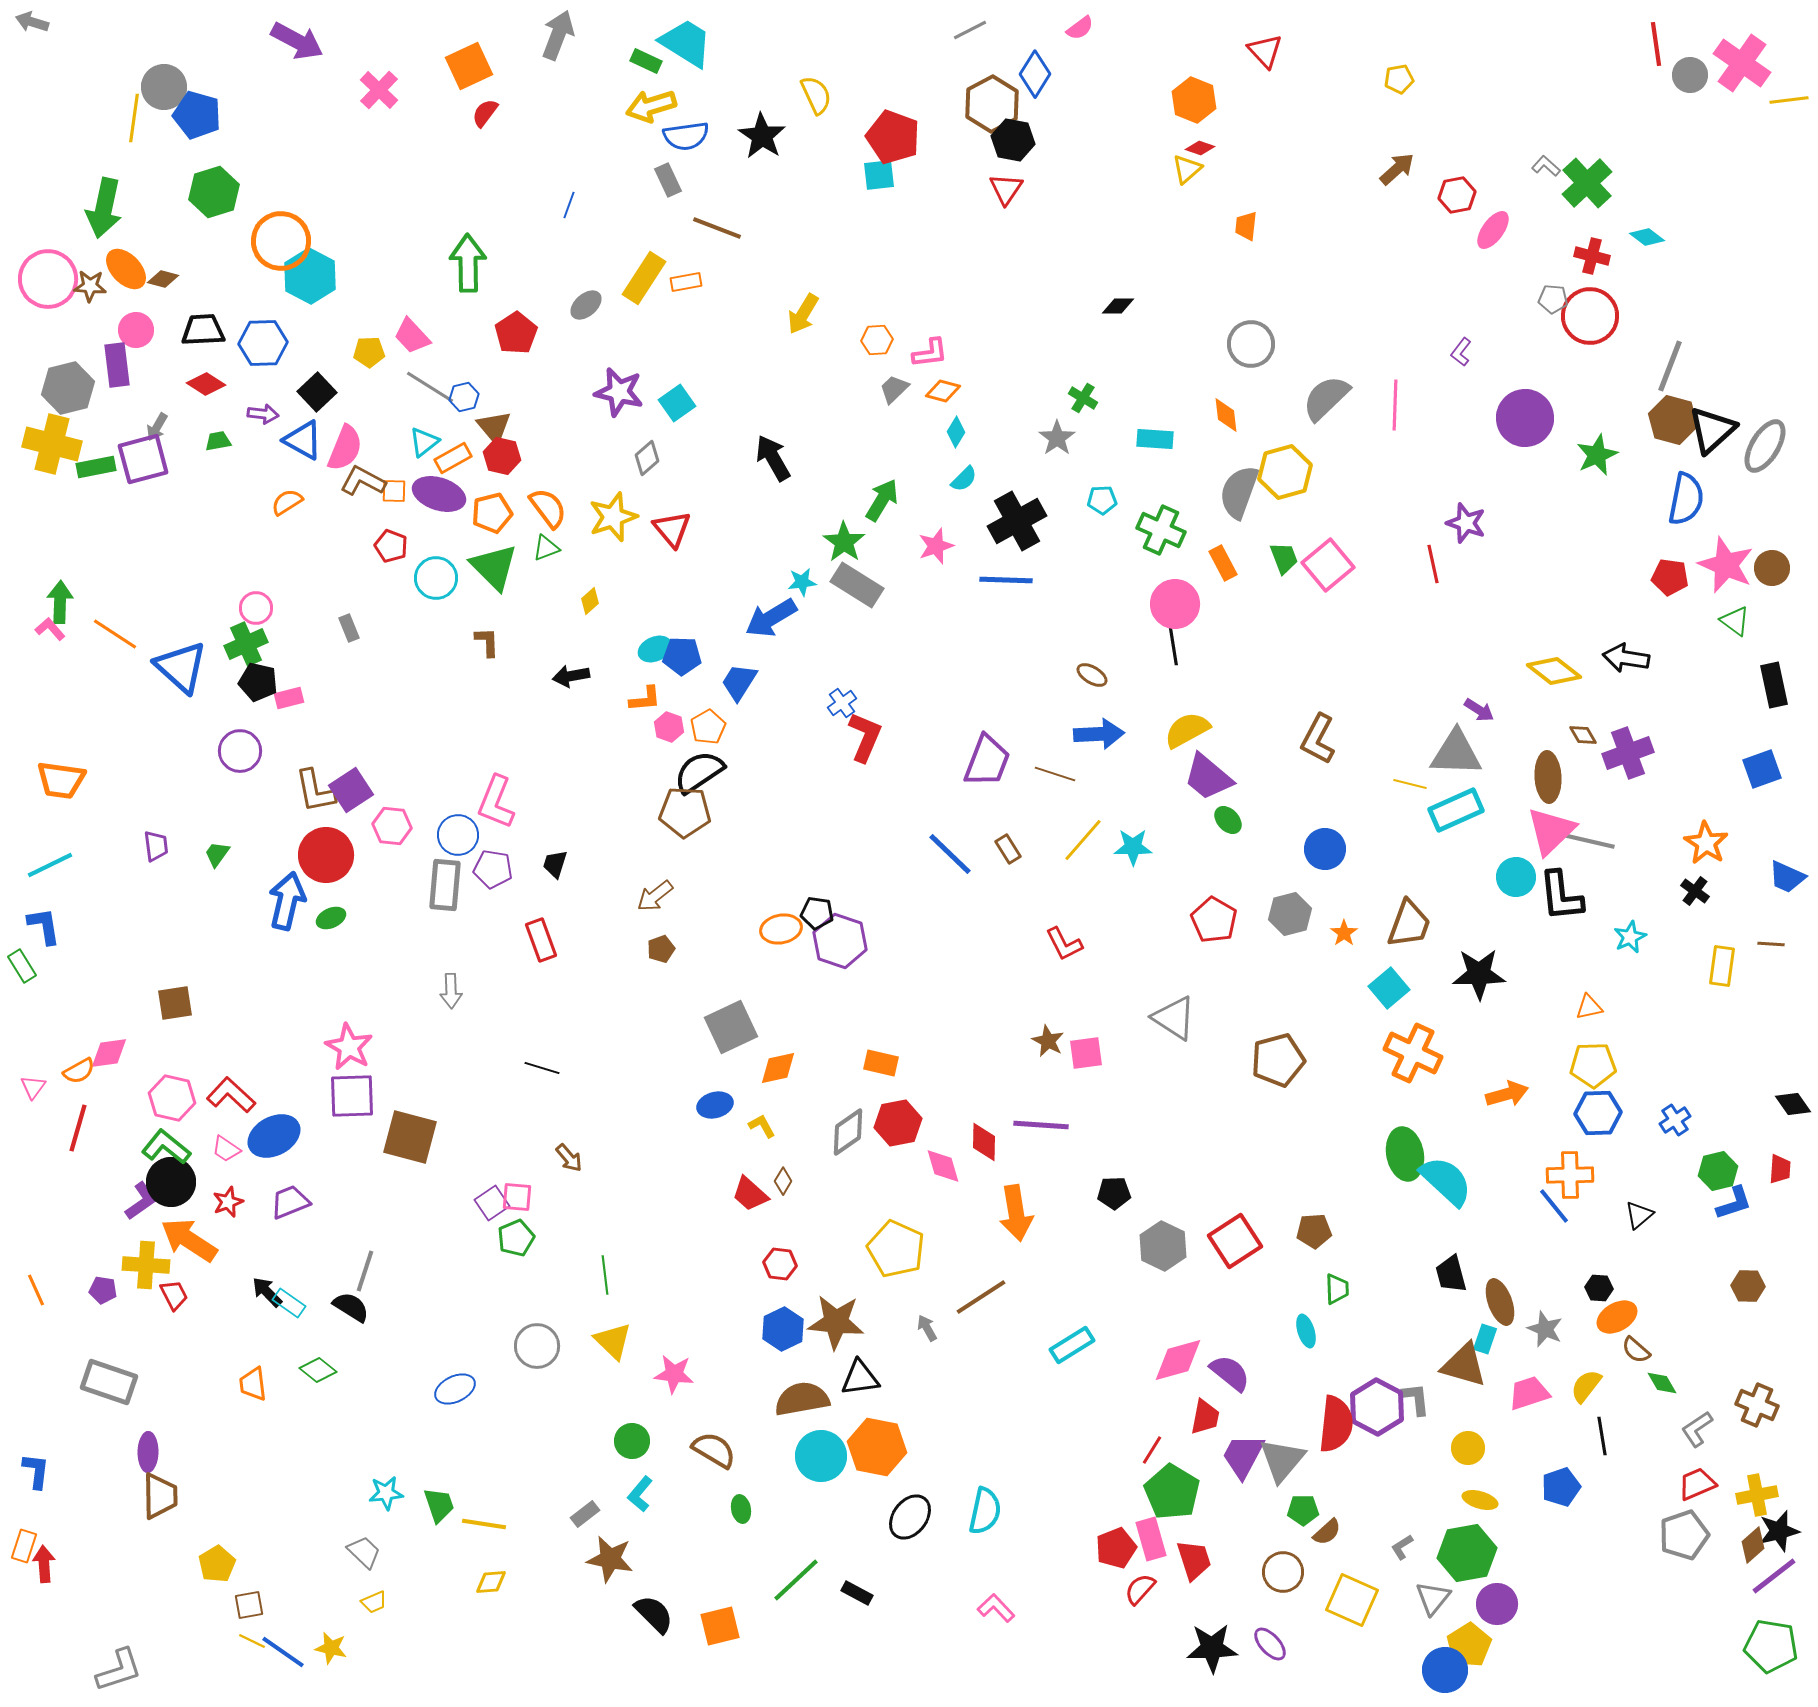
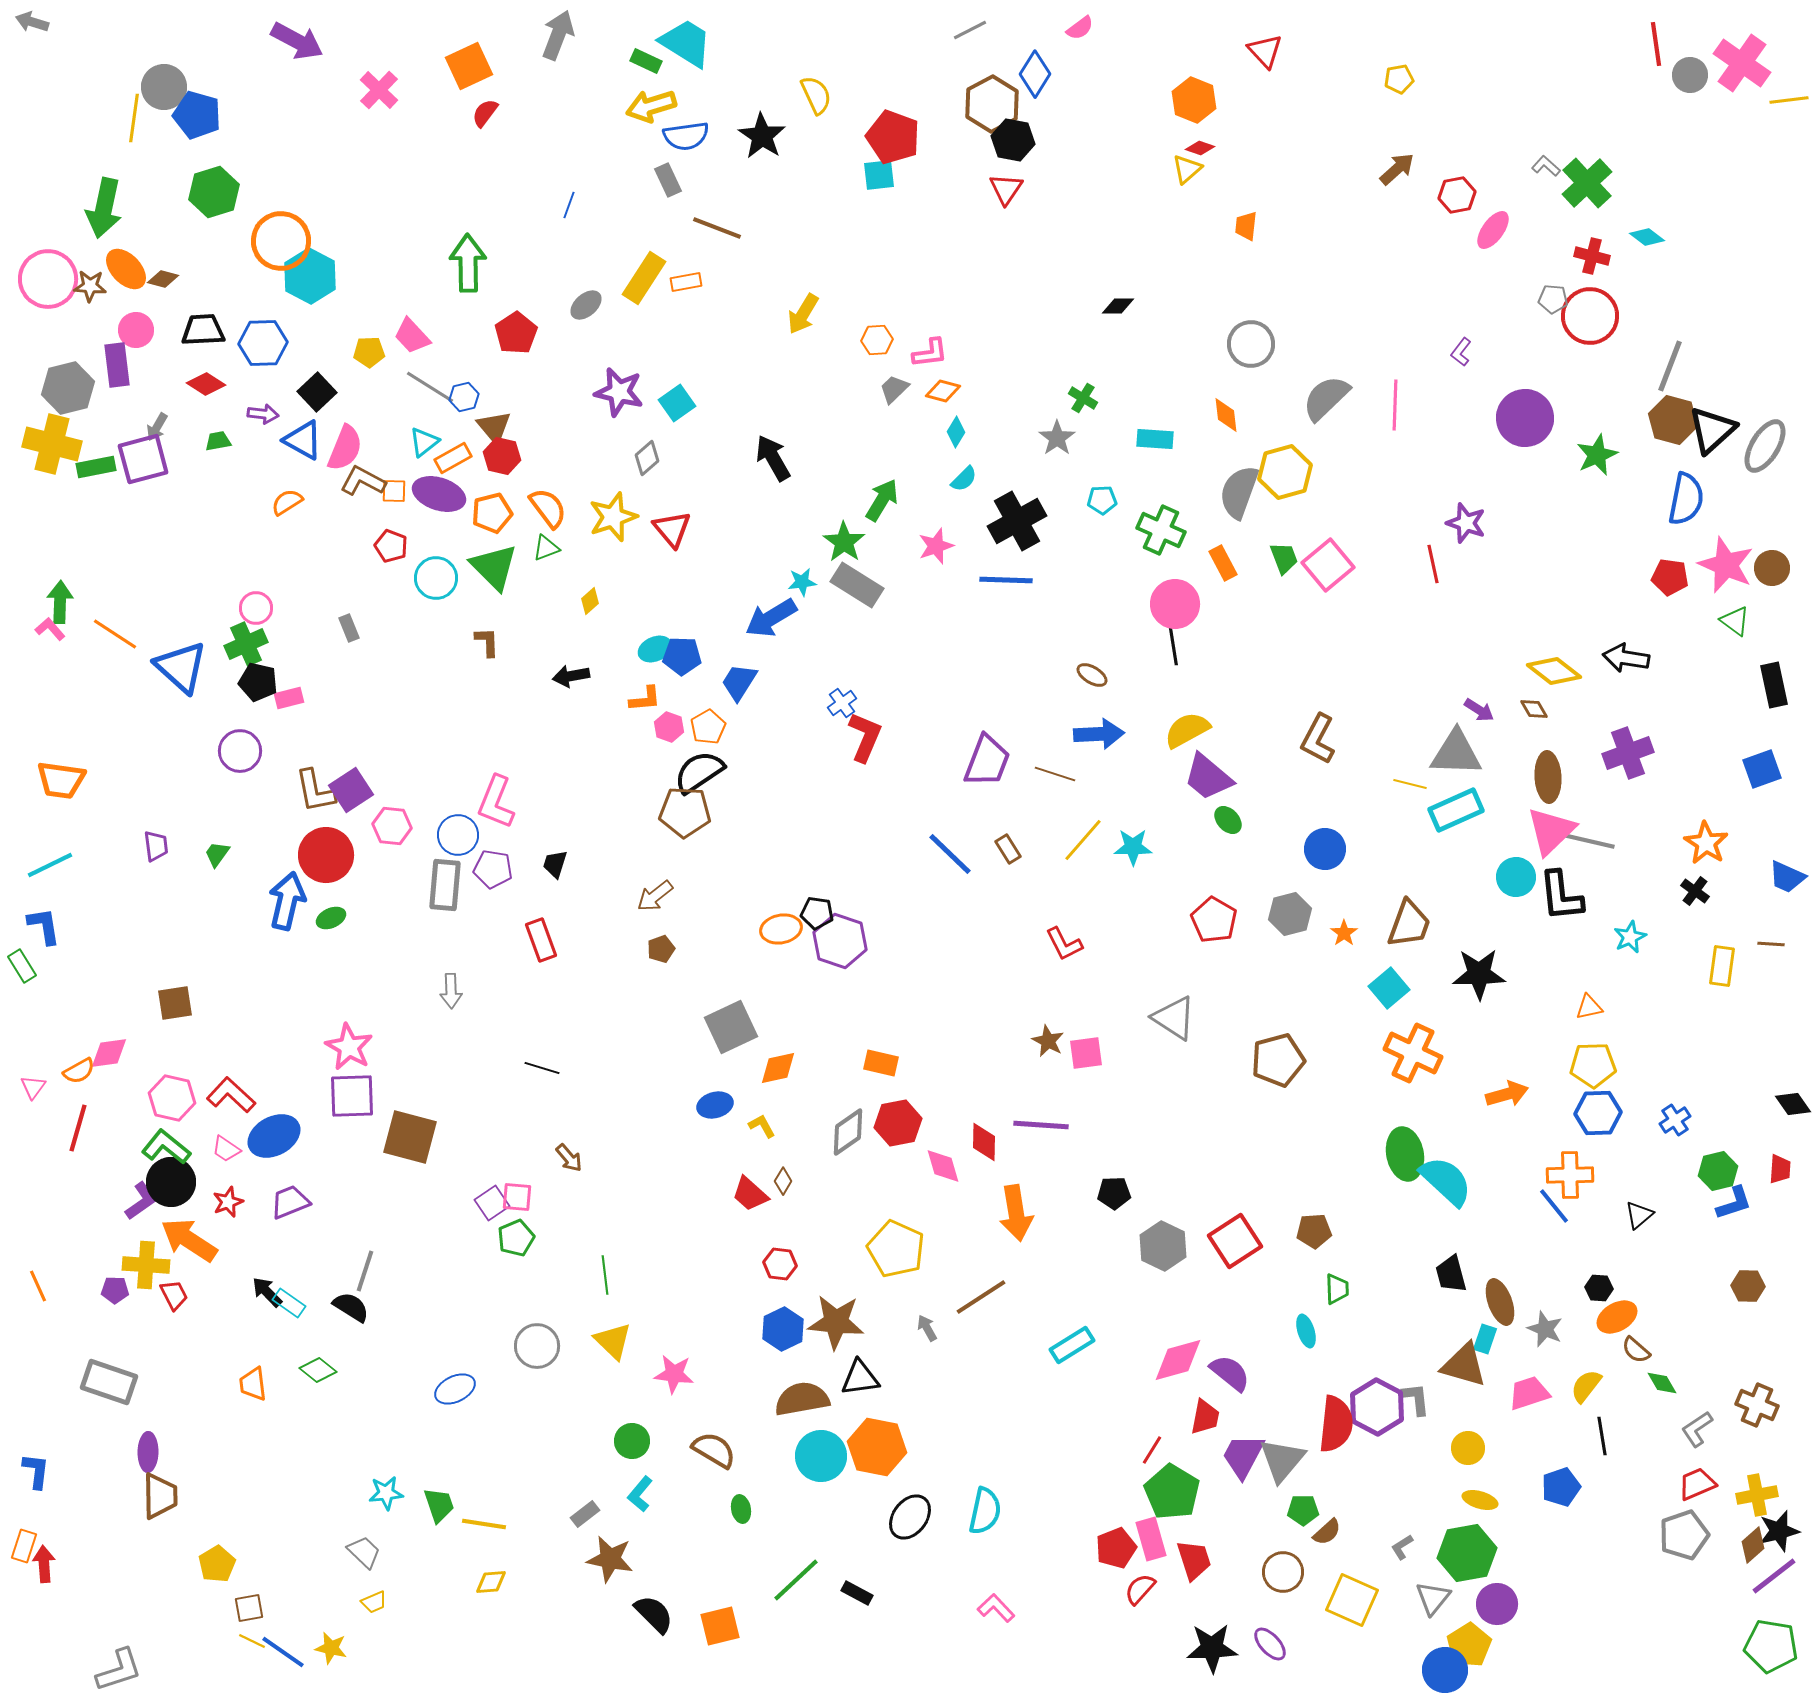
brown diamond at (1583, 735): moved 49 px left, 26 px up
orange line at (36, 1290): moved 2 px right, 4 px up
purple pentagon at (103, 1290): moved 12 px right; rotated 8 degrees counterclockwise
brown square at (249, 1605): moved 3 px down
